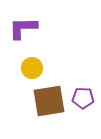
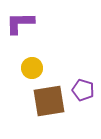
purple L-shape: moved 3 px left, 5 px up
purple pentagon: moved 8 px up; rotated 15 degrees clockwise
